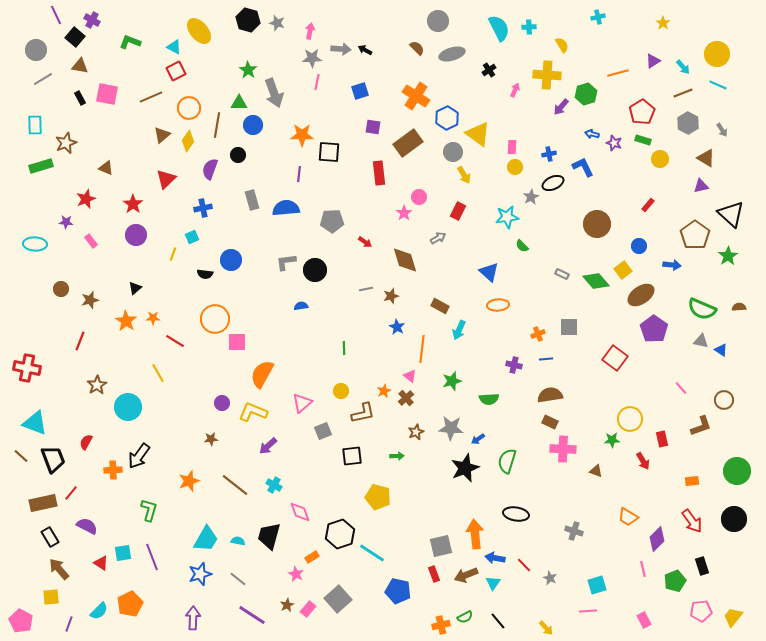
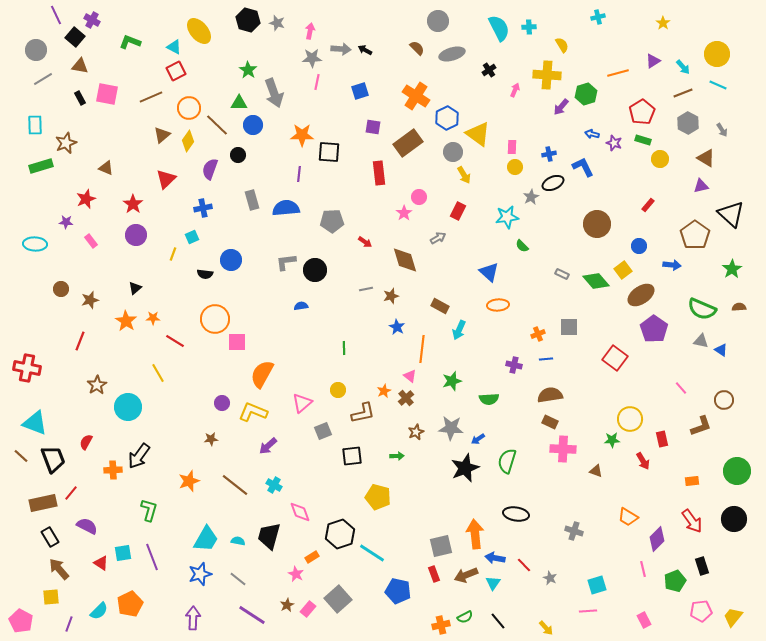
brown line at (217, 125): rotated 55 degrees counterclockwise
green star at (728, 256): moved 4 px right, 13 px down
yellow circle at (341, 391): moved 3 px left, 1 px up
